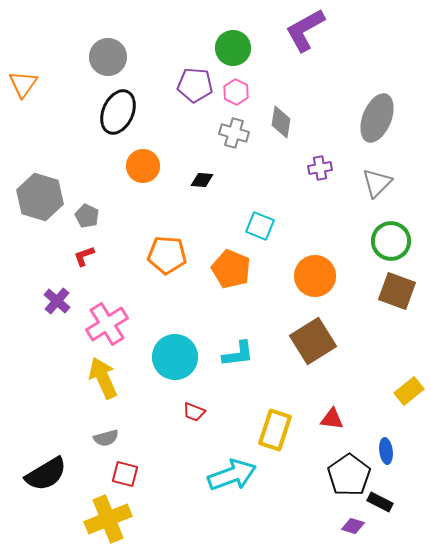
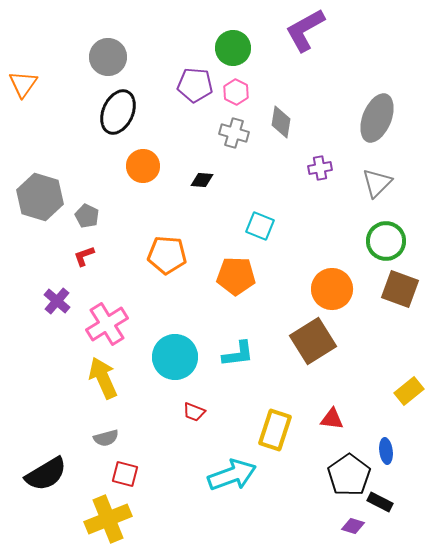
green circle at (391, 241): moved 5 px left
orange pentagon at (231, 269): moved 5 px right, 7 px down; rotated 21 degrees counterclockwise
orange circle at (315, 276): moved 17 px right, 13 px down
brown square at (397, 291): moved 3 px right, 2 px up
